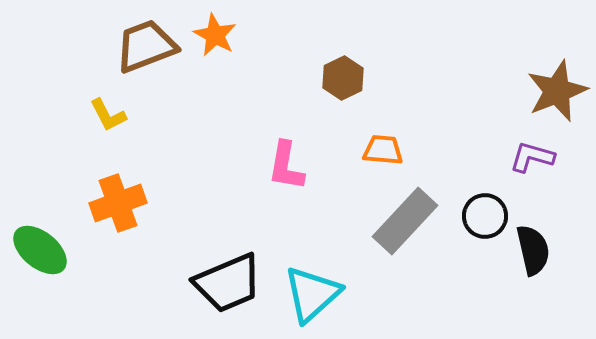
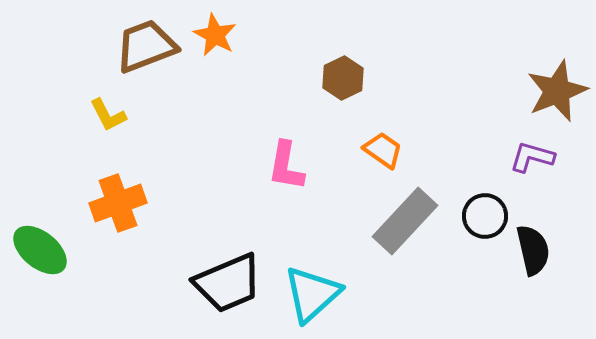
orange trapezoid: rotated 30 degrees clockwise
